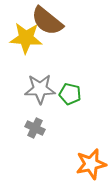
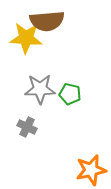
brown semicircle: rotated 44 degrees counterclockwise
gray cross: moved 8 px left, 1 px up
orange star: moved 6 px down
